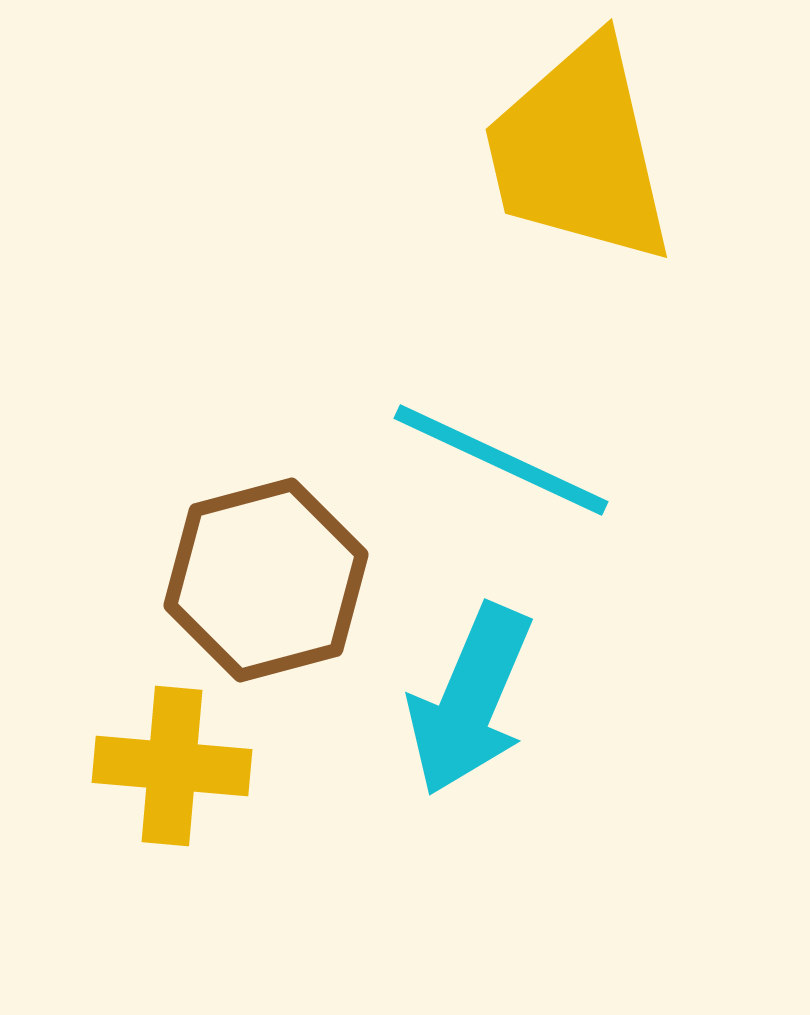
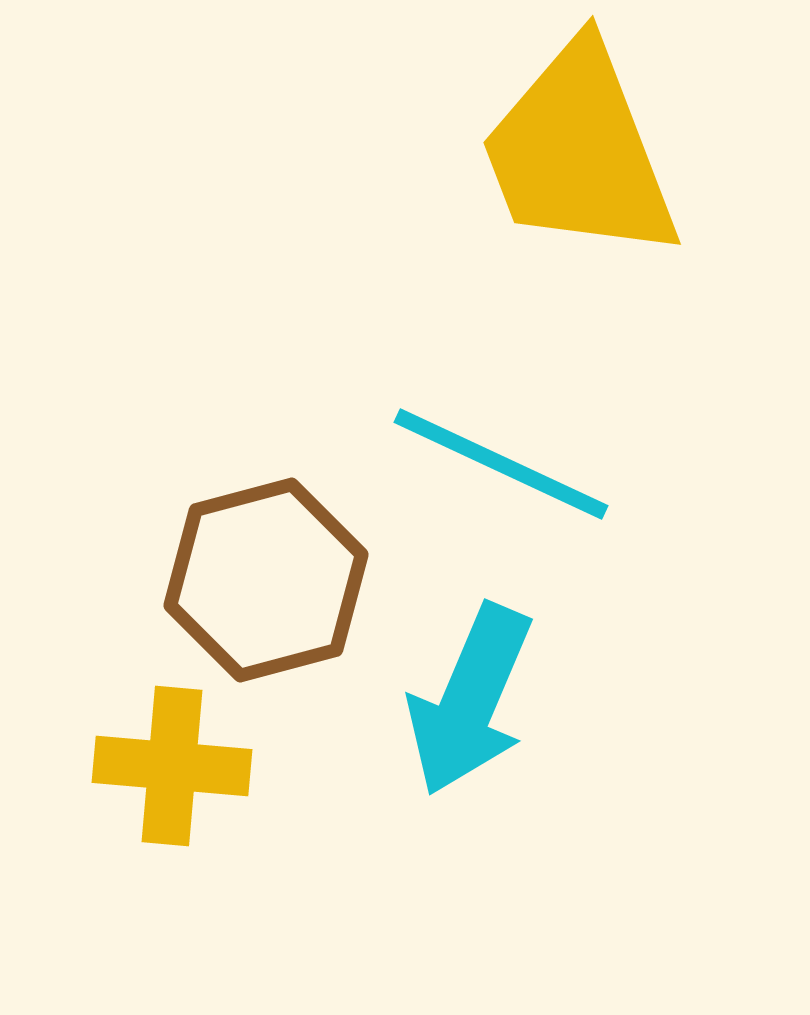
yellow trapezoid: rotated 8 degrees counterclockwise
cyan line: moved 4 px down
